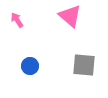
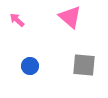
pink triangle: moved 1 px down
pink arrow: rotated 14 degrees counterclockwise
